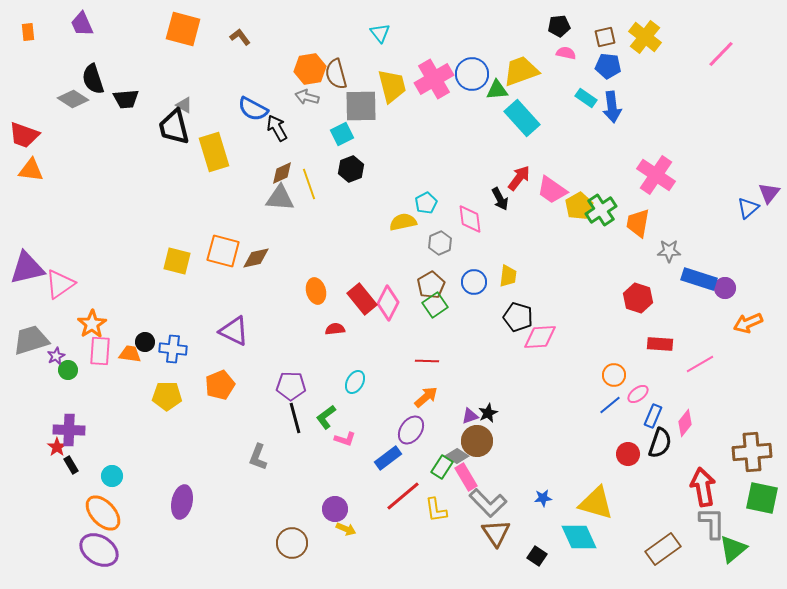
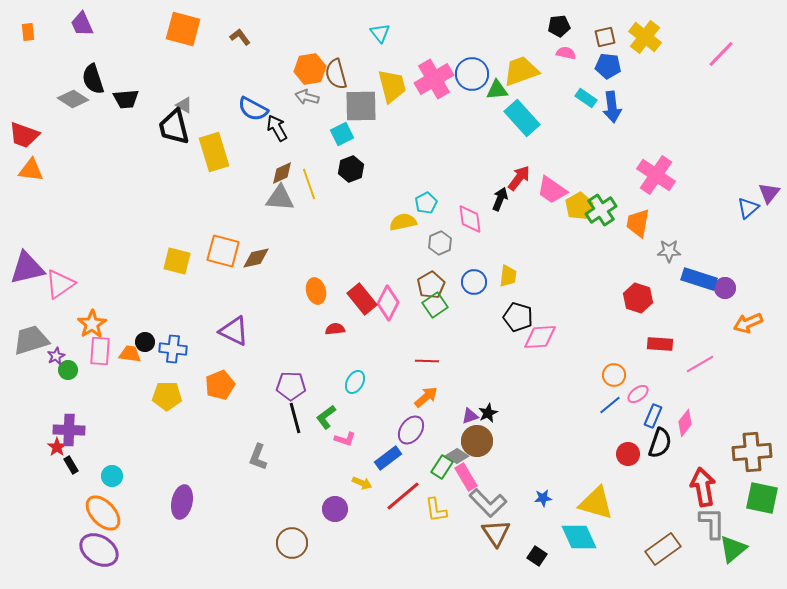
black arrow at (500, 199): rotated 130 degrees counterclockwise
yellow arrow at (346, 529): moved 16 px right, 46 px up
